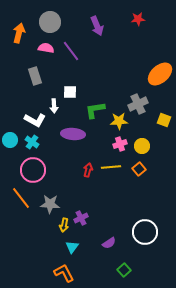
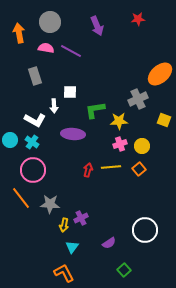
orange arrow: rotated 24 degrees counterclockwise
purple line: rotated 25 degrees counterclockwise
gray cross: moved 5 px up
white circle: moved 2 px up
